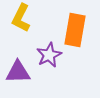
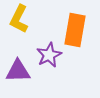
yellow L-shape: moved 2 px left, 1 px down
purple triangle: moved 1 px up
